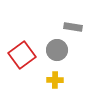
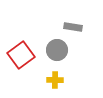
red square: moved 1 px left
